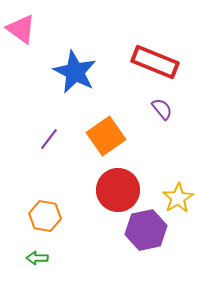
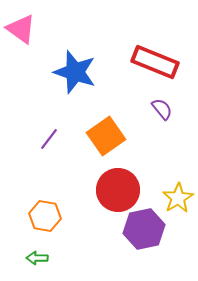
blue star: rotated 9 degrees counterclockwise
purple hexagon: moved 2 px left, 1 px up
